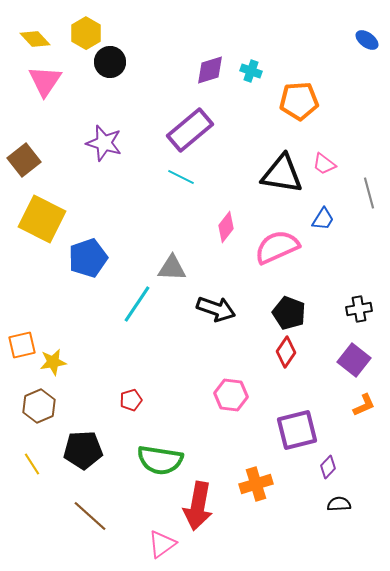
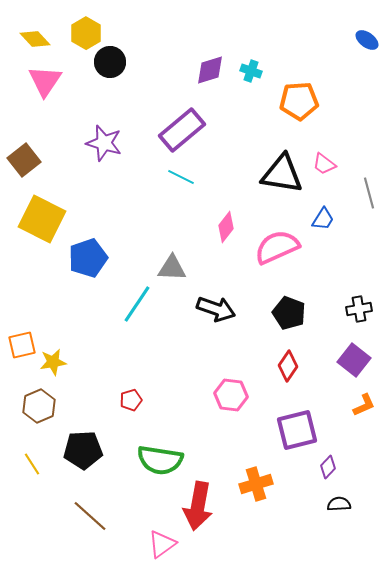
purple rectangle at (190, 130): moved 8 px left
red diamond at (286, 352): moved 2 px right, 14 px down
